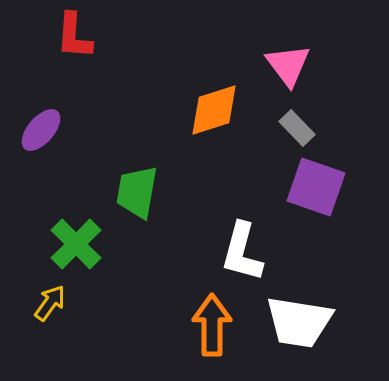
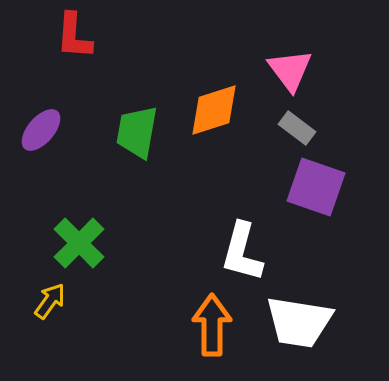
pink triangle: moved 2 px right, 5 px down
gray rectangle: rotated 9 degrees counterclockwise
green trapezoid: moved 60 px up
green cross: moved 3 px right, 1 px up
yellow arrow: moved 2 px up
